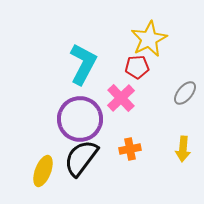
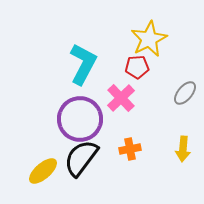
yellow ellipse: rotated 28 degrees clockwise
